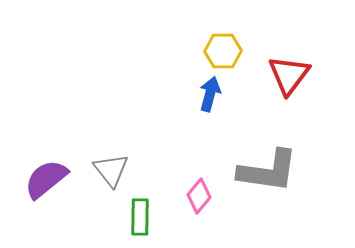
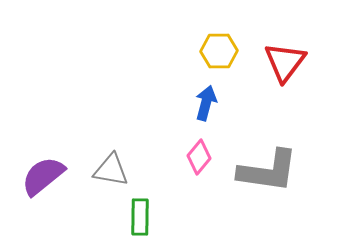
yellow hexagon: moved 4 px left
red triangle: moved 4 px left, 13 px up
blue arrow: moved 4 px left, 9 px down
gray triangle: rotated 42 degrees counterclockwise
purple semicircle: moved 3 px left, 3 px up
pink diamond: moved 39 px up
